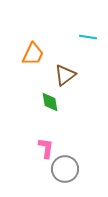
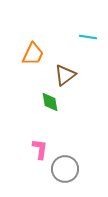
pink L-shape: moved 6 px left, 1 px down
